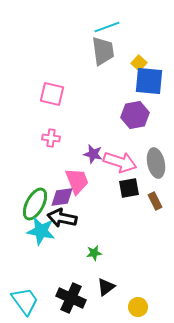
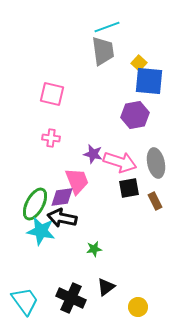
green star: moved 4 px up
